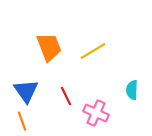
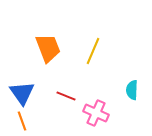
orange trapezoid: moved 1 px left, 1 px down
yellow line: rotated 36 degrees counterclockwise
blue triangle: moved 4 px left, 2 px down
red line: rotated 42 degrees counterclockwise
